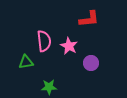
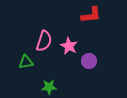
red L-shape: moved 2 px right, 4 px up
pink semicircle: rotated 25 degrees clockwise
purple circle: moved 2 px left, 2 px up
